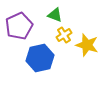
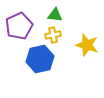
green triangle: rotated 14 degrees counterclockwise
yellow cross: moved 11 px left; rotated 21 degrees clockwise
blue hexagon: moved 1 px down
